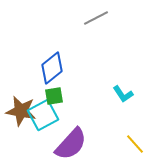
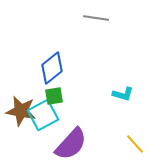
gray line: rotated 35 degrees clockwise
cyan L-shape: rotated 40 degrees counterclockwise
